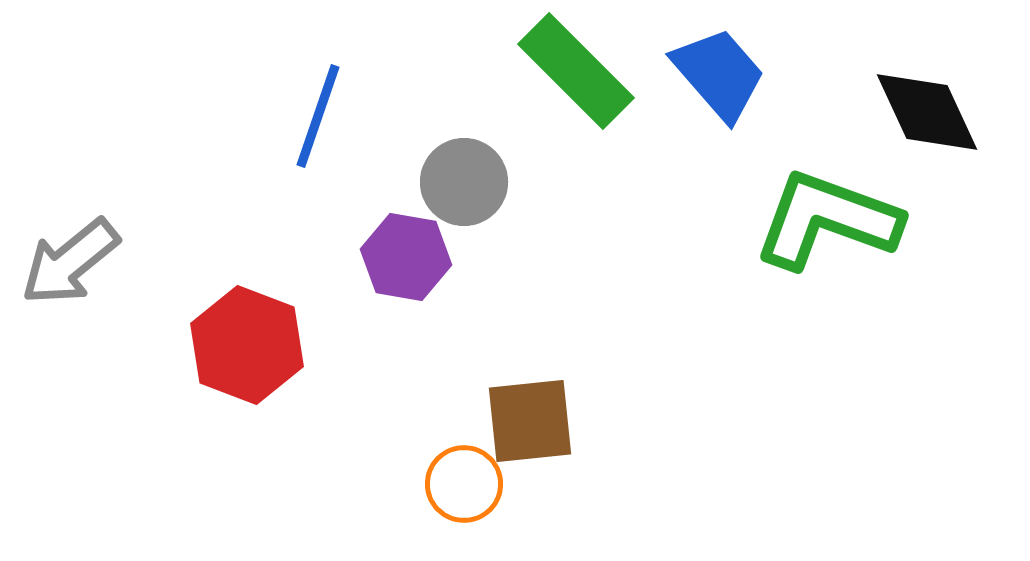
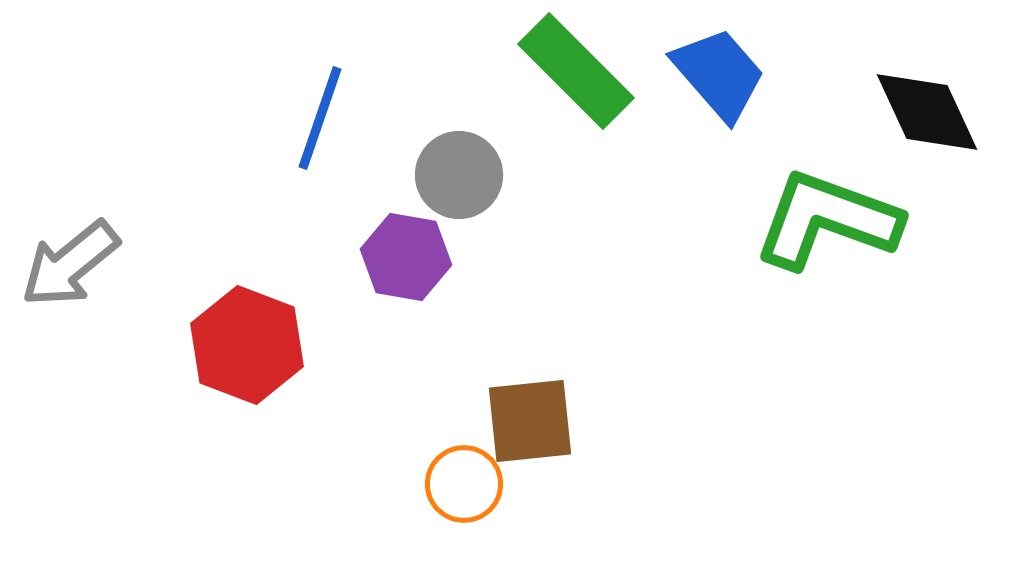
blue line: moved 2 px right, 2 px down
gray circle: moved 5 px left, 7 px up
gray arrow: moved 2 px down
